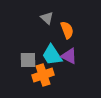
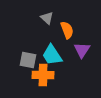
purple triangle: moved 13 px right, 6 px up; rotated 36 degrees clockwise
gray square: rotated 12 degrees clockwise
orange cross: rotated 20 degrees clockwise
